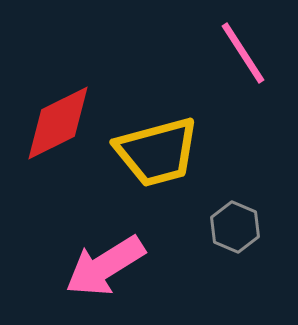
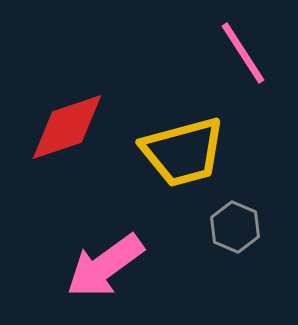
red diamond: moved 9 px right, 4 px down; rotated 8 degrees clockwise
yellow trapezoid: moved 26 px right
pink arrow: rotated 4 degrees counterclockwise
